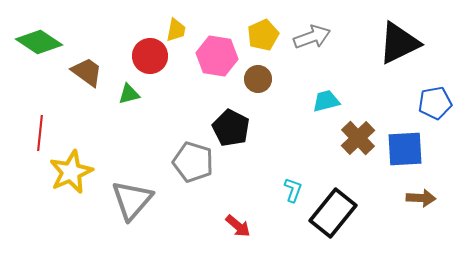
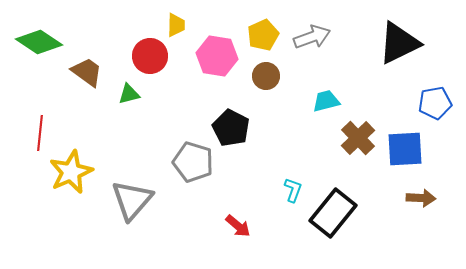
yellow trapezoid: moved 5 px up; rotated 10 degrees counterclockwise
brown circle: moved 8 px right, 3 px up
